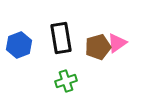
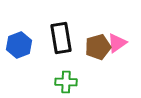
green cross: moved 1 px down; rotated 20 degrees clockwise
